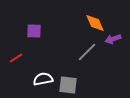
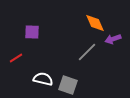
purple square: moved 2 px left, 1 px down
white semicircle: rotated 24 degrees clockwise
gray square: rotated 12 degrees clockwise
